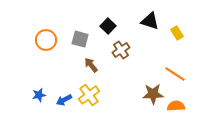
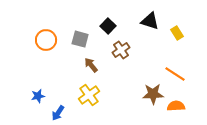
blue star: moved 1 px left, 1 px down
blue arrow: moved 6 px left, 13 px down; rotated 28 degrees counterclockwise
